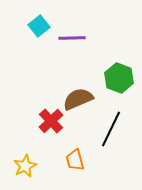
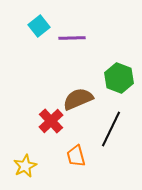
orange trapezoid: moved 1 px right, 4 px up
